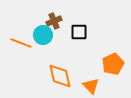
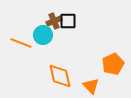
black square: moved 11 px left, 11 px up
